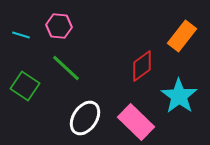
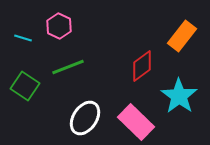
pink hexagon: rotated 20 degrees clockwise
cyan line: moved 2 px right, 3 px down
green line: moved 2 px right, 1 px up; rotated 64 degrees counterclockwise
